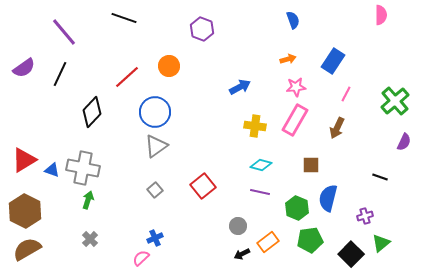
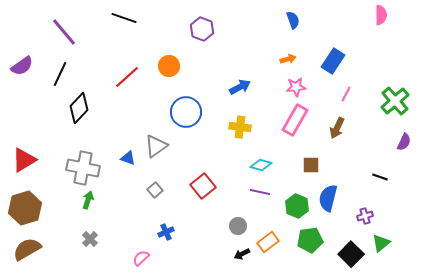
purple semicircle at (24, 68): moved 2 px left, 2 px up
black diamond at (92, 112): moved 13 px left, 4 px up
blue circle at (155, 112): moved 31 px right
yellow cross at (255, 126): moved 15 px left, 1 px down
blue triangle at (52, 170): moved 76 px right, 12 px up
green hexagon at (297, 208): moved 2 px up
brown hexagon at (25, 211): moved 3 px up; rotated 16 degrees clockwise
blue cross at (155, 238): moved 11 px right, 6 px up
